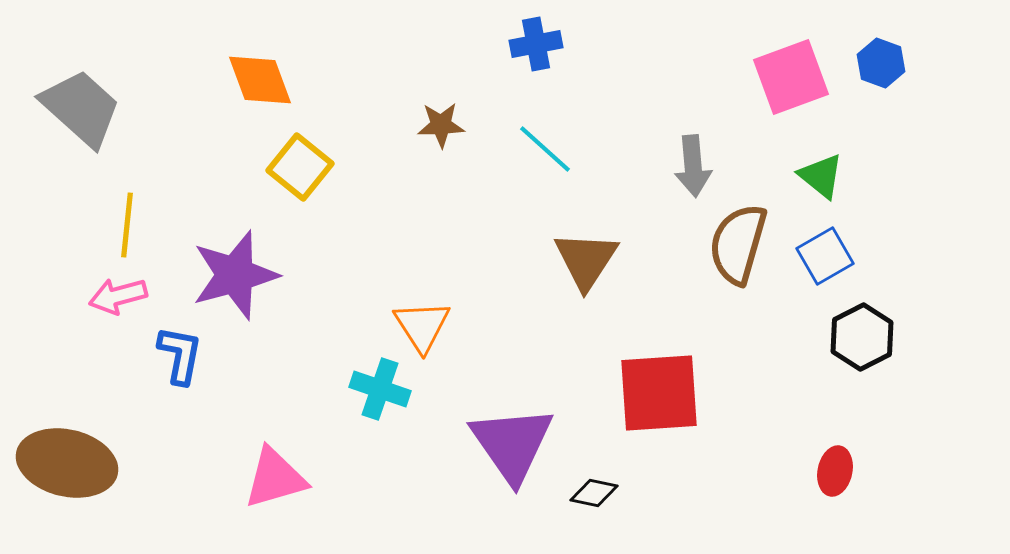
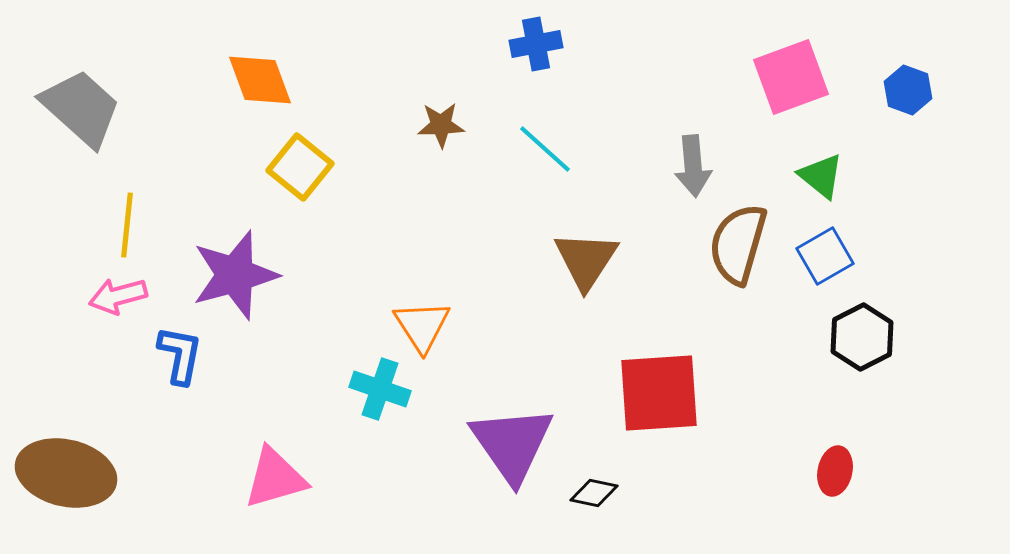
blue hexagon: moved 27 px right, 27 px down
brown ellipse: moved 1 px left, 10 px down
